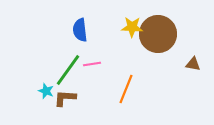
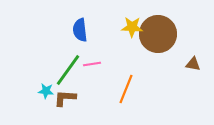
cyan star: rotated 14 degrees counterclockwise
